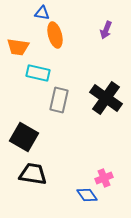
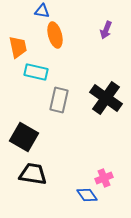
blue triangle: moved 2 px up
orange trapezoid: rotated 110 degrees counterclockwise
cyan rectangle: moved 2 px left, 1 px up
